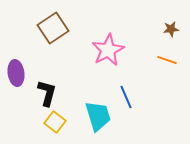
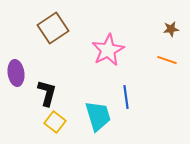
blue line: rotated 15 degrees clockwise
